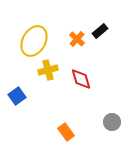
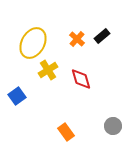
black rectangle: moved 2 px right, 5 px down
yellow ellipse: moved 1 px left, 2 px down
yellow cross: rotated 18 degrees counterclockwise
gray circle: moved 1 px right, 4 px down
